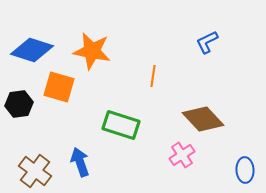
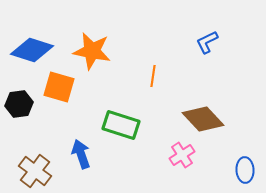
blue arrow: moved 1 px right, 8 px up
